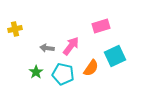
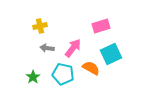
yellow cross: moved 25 px right, 3 px up
pink arrow: moved 2 px right, 2 px down
cyan square: moved 4 px left, 2 px up
orange semicircle: rotated 96 degrees counterclockwise
green star: moved 3 px left, 5 px down
